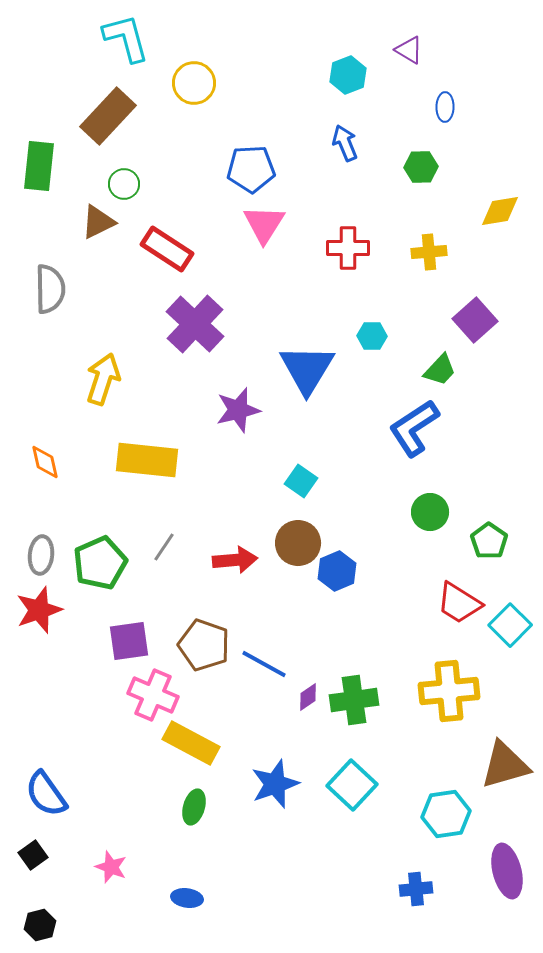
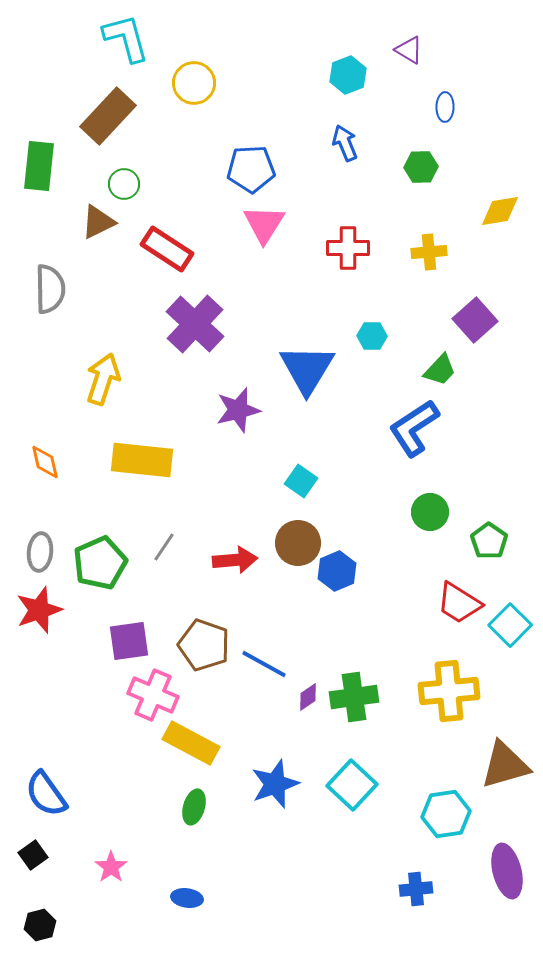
yellow rectangle at (147, 460): moved 5 px left
gray ellipse at (41, 555): moved 1 px left, 3 px up
green cross at (354, 700): moved 3 px up
pink star at (111, 867): rotated 16 degrees clockwise
